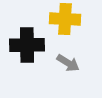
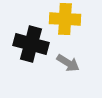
black cross: moved 4 px right, 1 px up; rotated 16 degrees clockwise
